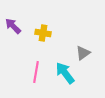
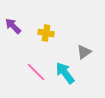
yellow cross: moved 3 px right
gray triangle: moved 1 px right, 1 px up
pink line: rotated 55 degrees counterclockwise
